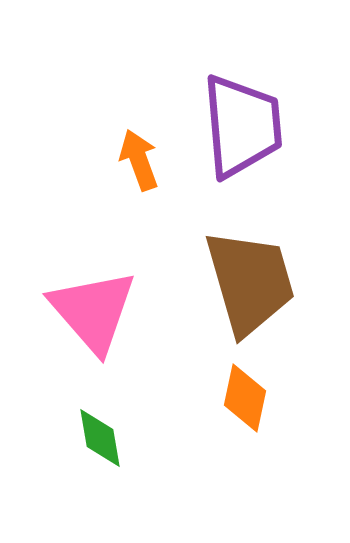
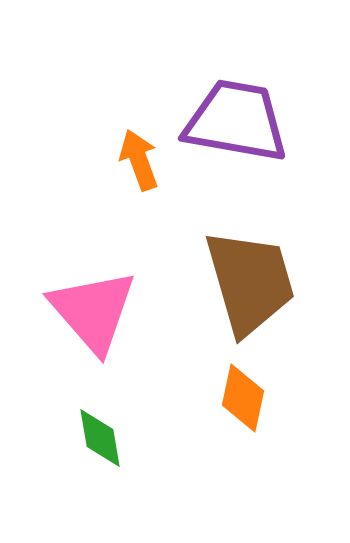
purple trapezoid: moved 6 px left, 5 px up; rotated 75 degrees counterclockwise
orange diamond: moved 2 px left
